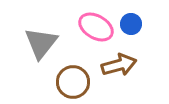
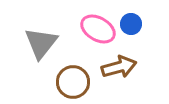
pink ellipse: moved 2 px right, 2 px down
brown arrow: moved 2 px down
